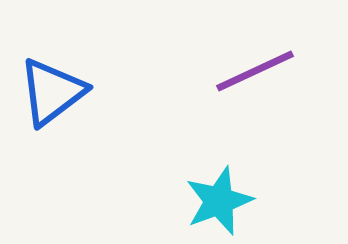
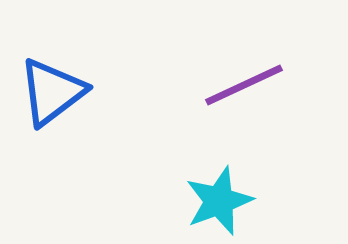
purple line: moved 11 px left, 14 px down
